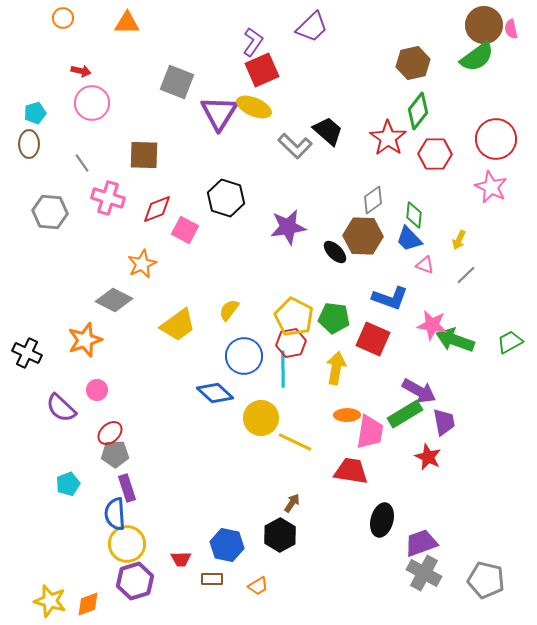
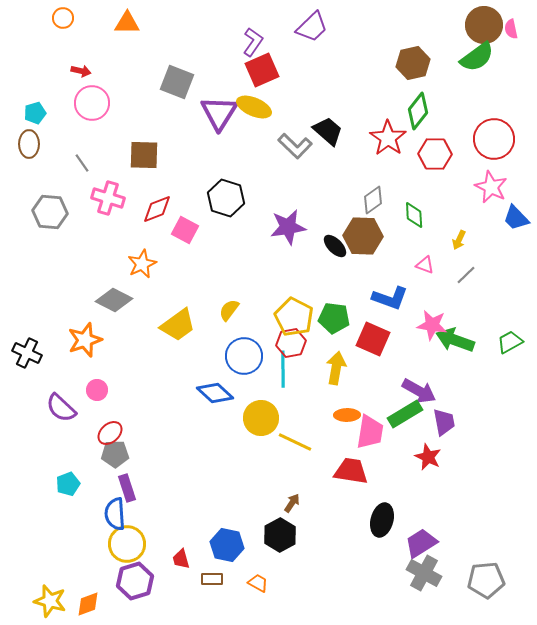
red circle at (496, 139): moved 2 px left
green diamond at (414, 215): rotated 8 degrees counterclockwise
blue trapezoid at (409, 239): moved 107 px right, 21 px up
black ellipse at (335, 252): moved 6 px up
purple trapezoid at (421, 543): rotated 12 degrees counterclockwise
red trapezoid at (181, 559): rotated 75 degrees clockwise
gray pentagon at (486, 580): rotated 18 degrees counterclockwise
orange trapezoid at (258, 586): moved 3 px up; rotated 120 degrees counterclockwise
